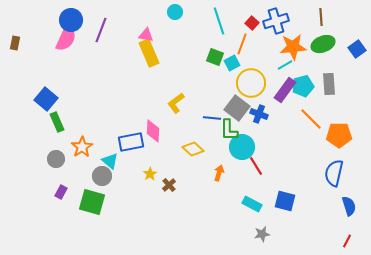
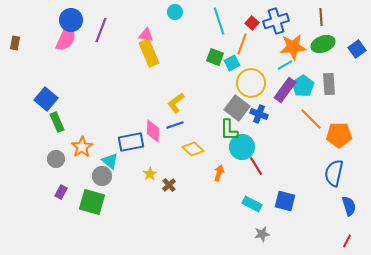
cyan pentagon at (303, 86): rotated 20 degrees counterclockwise
blue line at (212, 118): moved 37 px left, 7 px down; rotated 24 degrees counterclockwise
